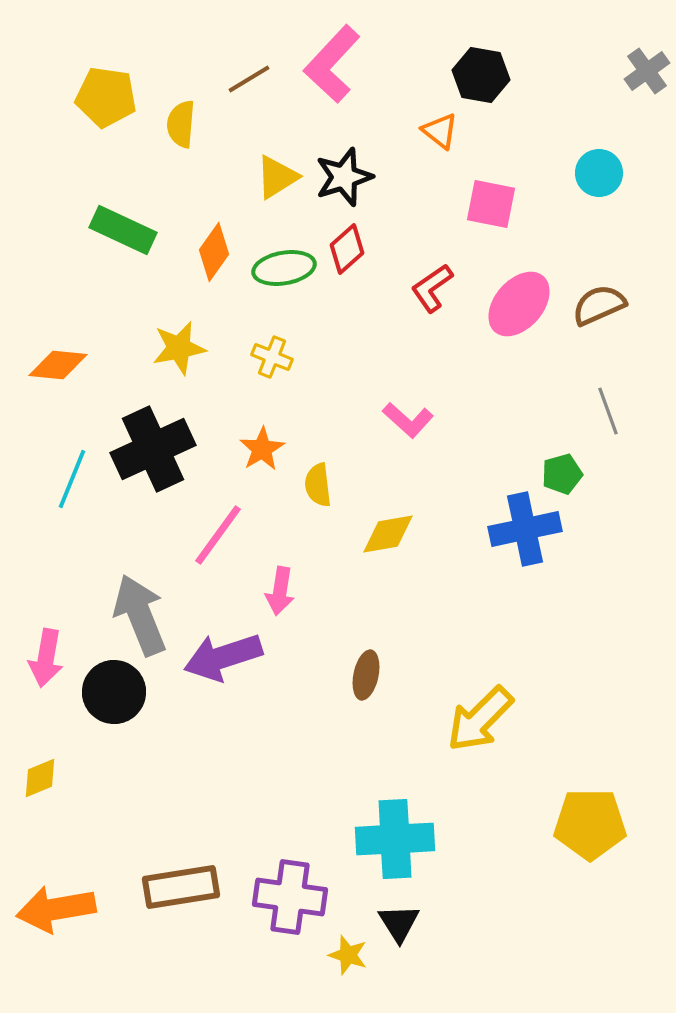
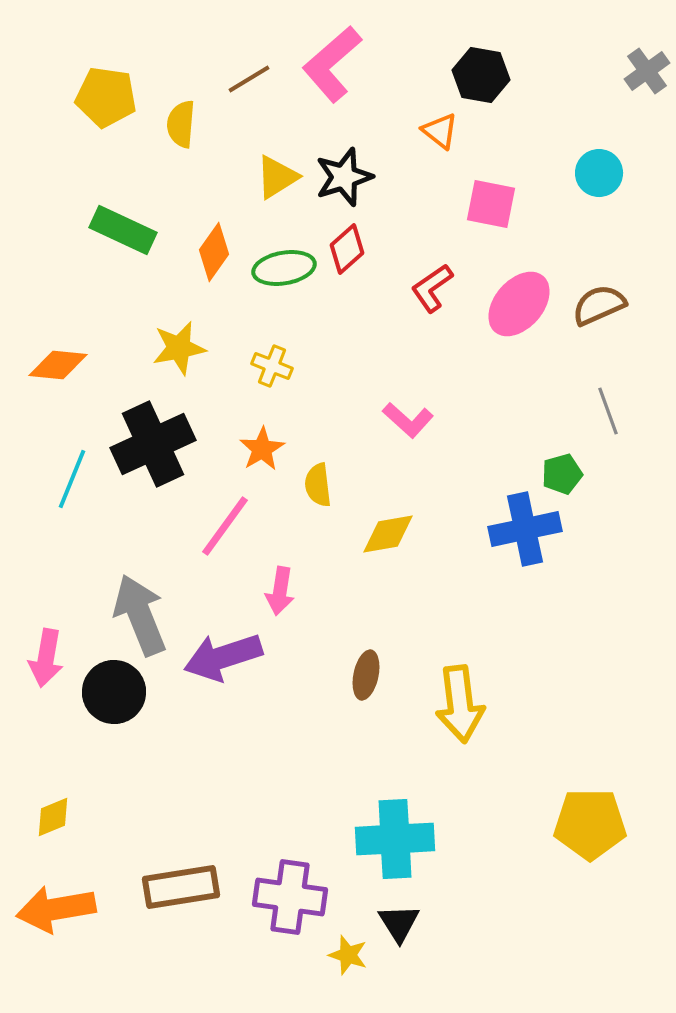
pink L-shape at (332, 64): rotated 6 degrees clockwise
yellow cross at (272, 357): moved 9 px down
black cross at (153, 449): moved 5 px up
pink line at (218, 535): moved 7 px right, 9 px up
yellow arrow at (480, 719): moved 20 px left, 15 px up; rotated 52 degrees counterclockwise
yellow diamond at (40, 778): moved 13 px right, 39 px down
